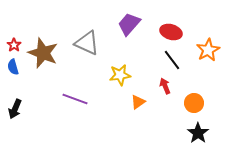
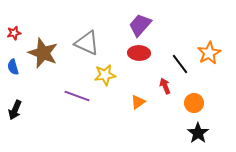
purple trapezoid: moved 11 px right, 1 px down
red ellipse: moved 32 px left, 21 px down; rotated 15 degrees counterclockwise
red star: moved 12 px up; rotated 24 degrees clockwise
orange star: moved 1 px right, 3 px down
black line: moved 8 px right, 4 px down
yellow star: moved 15 px left
purple line: moved 2 px right, 3 px up
black arrow: moved 1 px down
